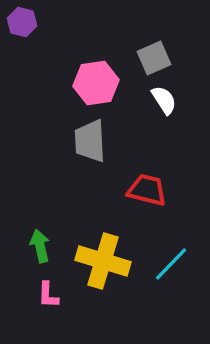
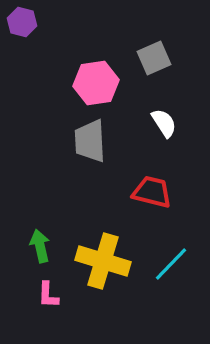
white semicircle: moved 23 px down
red trapezoid: moved 5 px right, 2 px down
